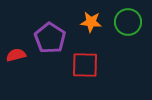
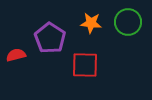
orange star: moved 1 px down
